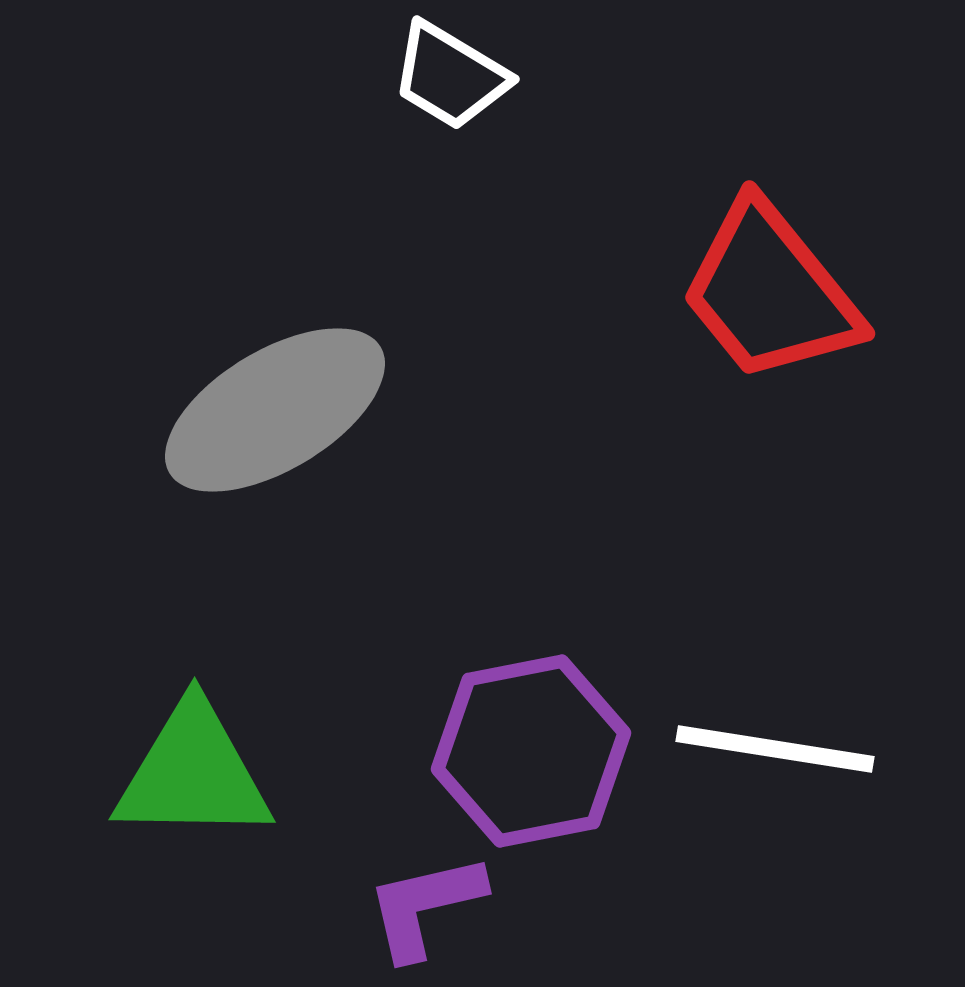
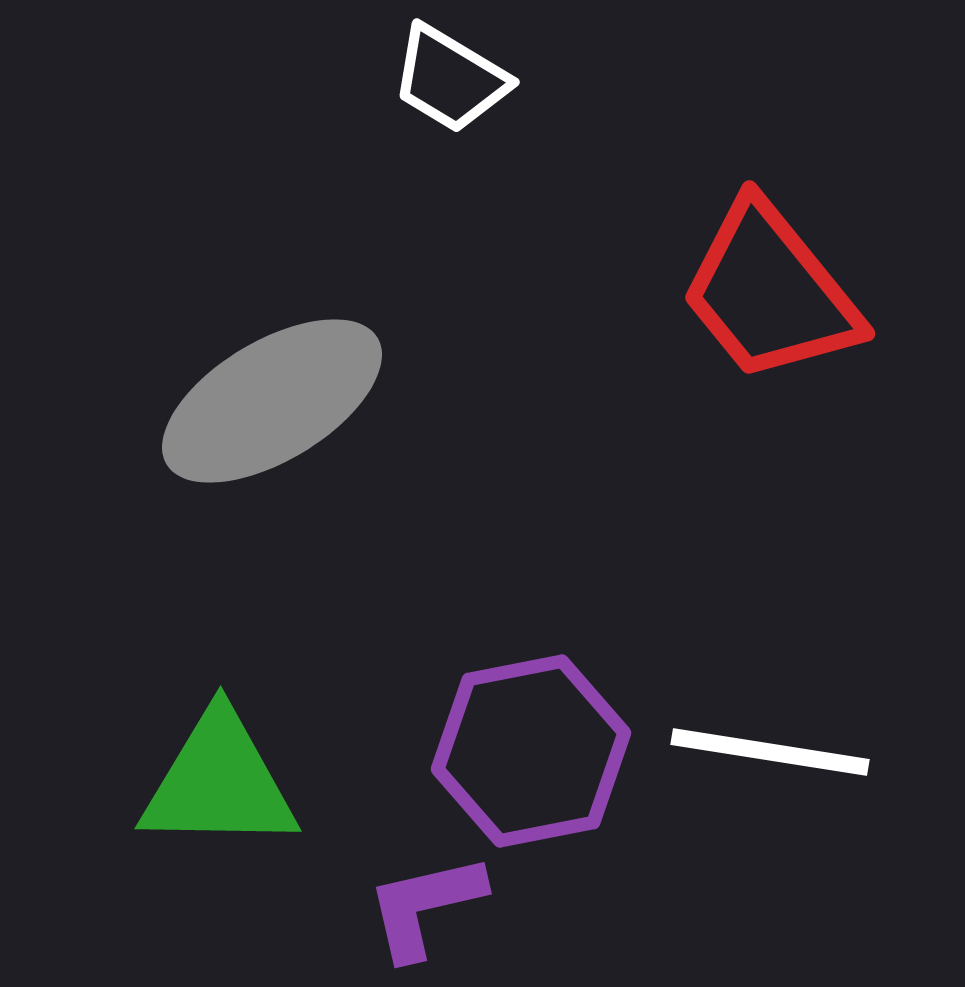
white trapezoid: moved 3 px down
gray ellipse: moved 3 px left, 9 px up
white line: moved 5 px left, 3 px down
green triangle: moved 26 px right, 9 px down
